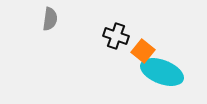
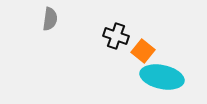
cyan ellipse: moved 5 px down; rotated 9 degrees counterclockwise
